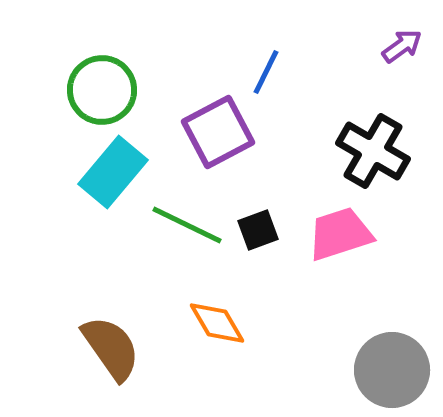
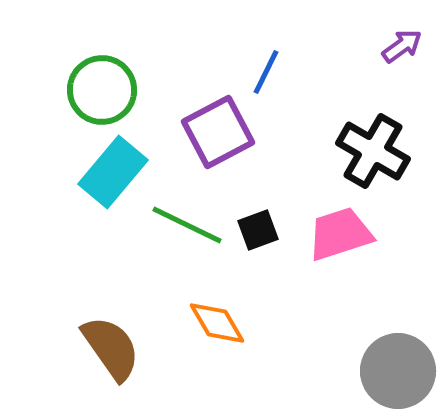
gray circle: moved 6 px right, 1 px down
